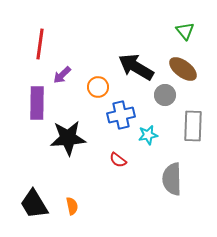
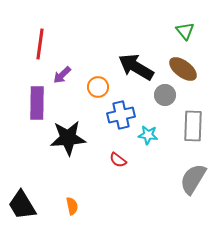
cyan star: rotated 18 degrees clockwise
gray semicircle: moved 21 px right; rotated 32 degrees clockwise
black trapezoid: moved 12 px left, 1 px down
